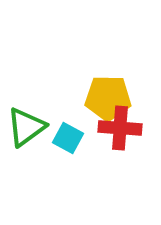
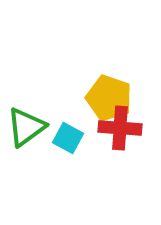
yellow pentagon: moved 1 px right; rotated 18 degrees clockwise
